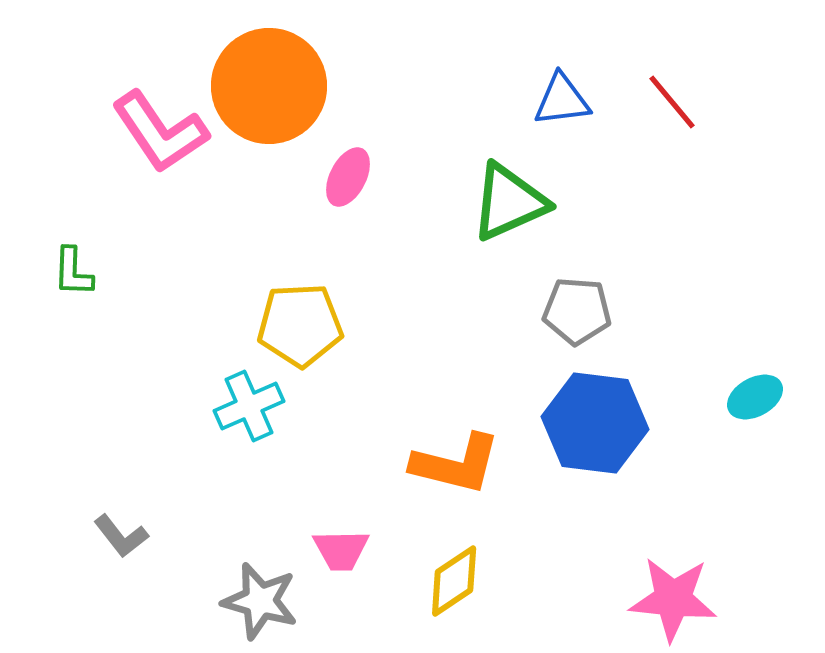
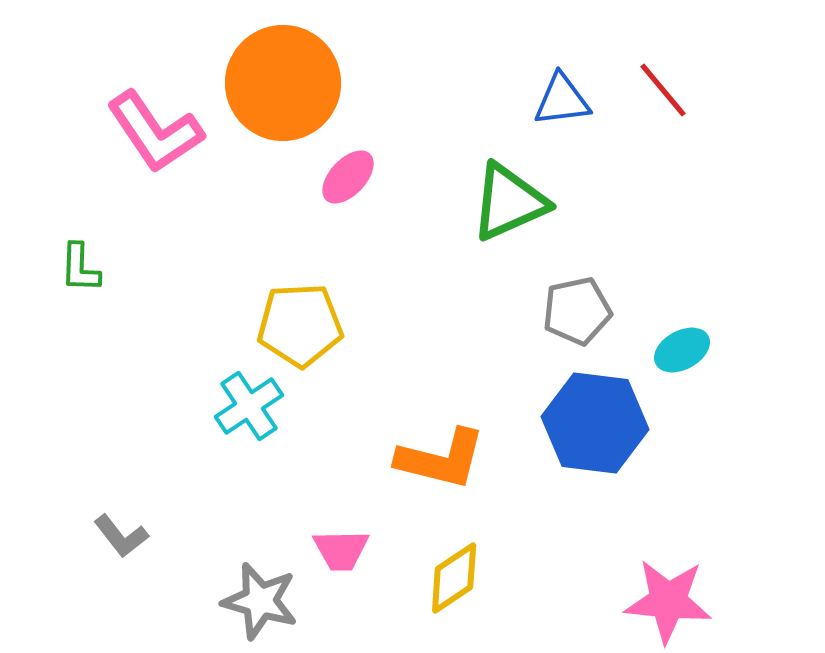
orange circle: moved 14 px right, 3 px up
red line: moved 9 px left, 12 px up
pink L-shape: moved 5 px left
pink ellipse: rotated 16 degrees clockwise
green L-shape: moved 7 px right, 4 px up
gray pentagon: rotated 16 degrees counterclockwise
cyan ellipse: moved 73 px left, 47 px up
cyan cross: rotated 10 degrees counterclockwise
orange L-shape: moved 15 px left, 5 px up
yellow diamond: moved 3 px up
pink star: moved 5 px left, 2 px down
